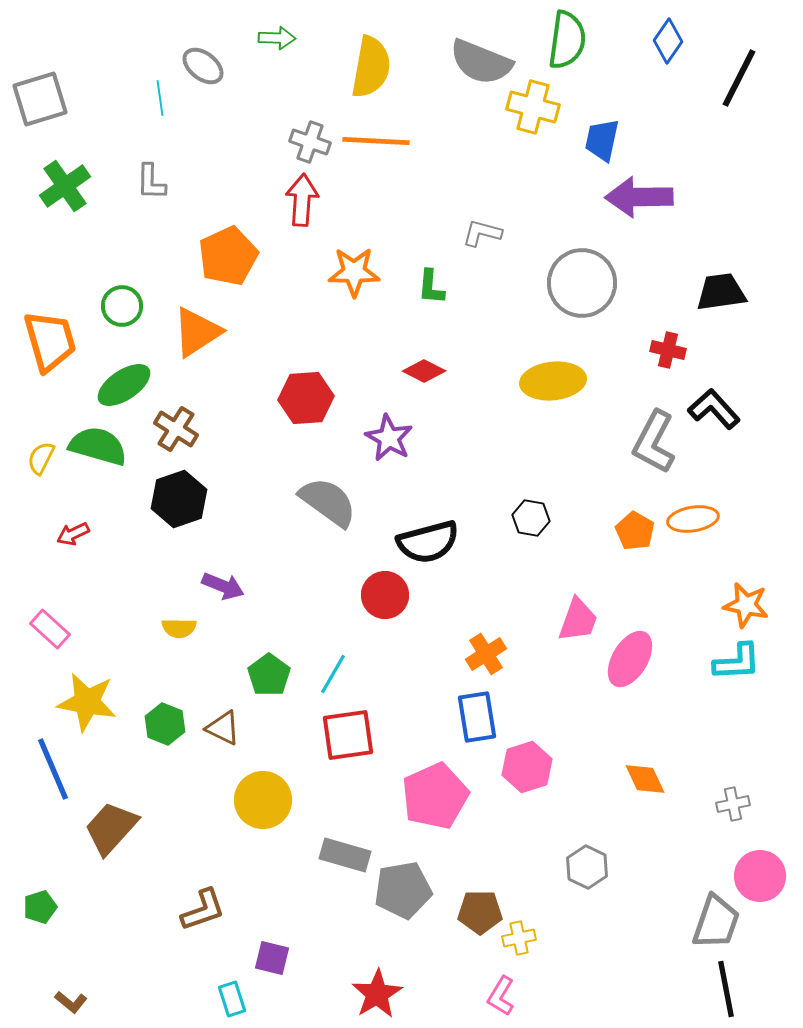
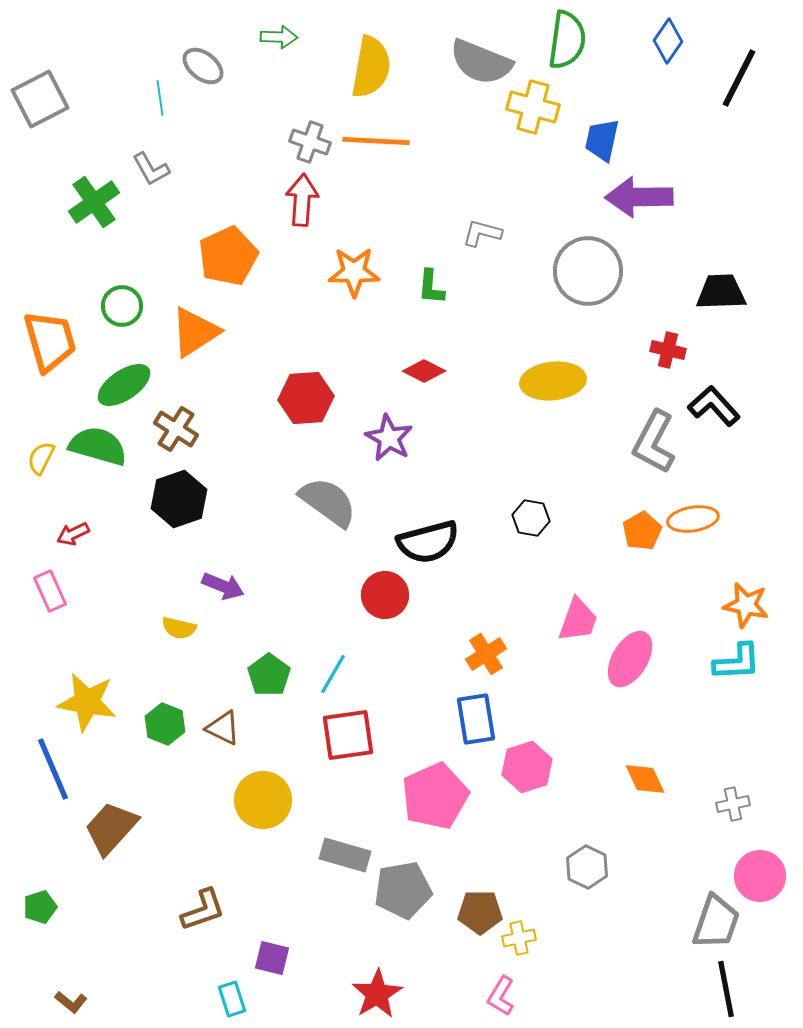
green arrow at (277, 38): moved 2 px right, 1 px up
gray square at (40, 99): rotated 10 degrees counterclockwise
gray L-shape at (151, 182): moved 13 px up; rotated 30 degrees counterclockwise
green cross at (65, 186): moved 29 px right, 16 px down
gray circle at (582, 283): moved 6 px right, 12 px up
black trapezoid at (721, 292): rotated 6 degrees clockwise
orange triangle at (197, 332): moved 2 px left
black L-shape at (714, 409): moved 3 px up
orange pentagon at (635, 531): moved 7 px right; rotated 12 degrees clockwise
yellow semicircle at (179, 628): rotated 12 degrees clockwise
pink rectangle at (50, 629): moved 38 px up; rotated 24 degrees clockwise
blue rectangle at (477, 717): moved 1 px left, 2 px down
